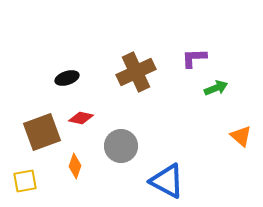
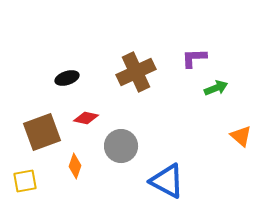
red diamond: moved 5 px right
